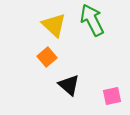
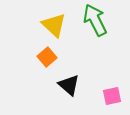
green arrow: moved 3 px right
